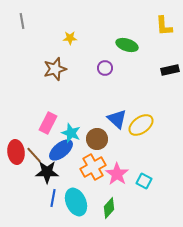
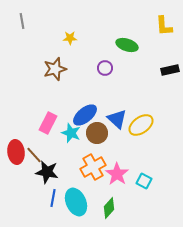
brown circle: moved 6 px up
blue ellipse: moved 24 px right, 35 px up
black star: rotated 10 degrees clockwise
